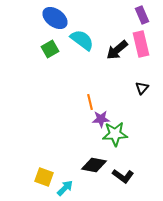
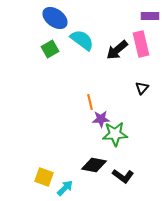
purple rectangle: moved 8 px right, 1 px down; rotated 66 degrees counterclockwise
